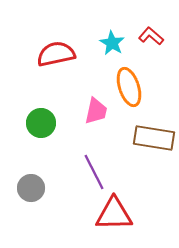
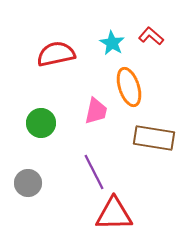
gray circle: moved 3 px left, 5 px up
